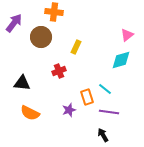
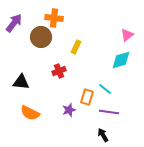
orange cross: moved 6 px down
black triangle: moved 1 px left, 1 px up
orange rectangle: rotated 35 degrees clockwise
